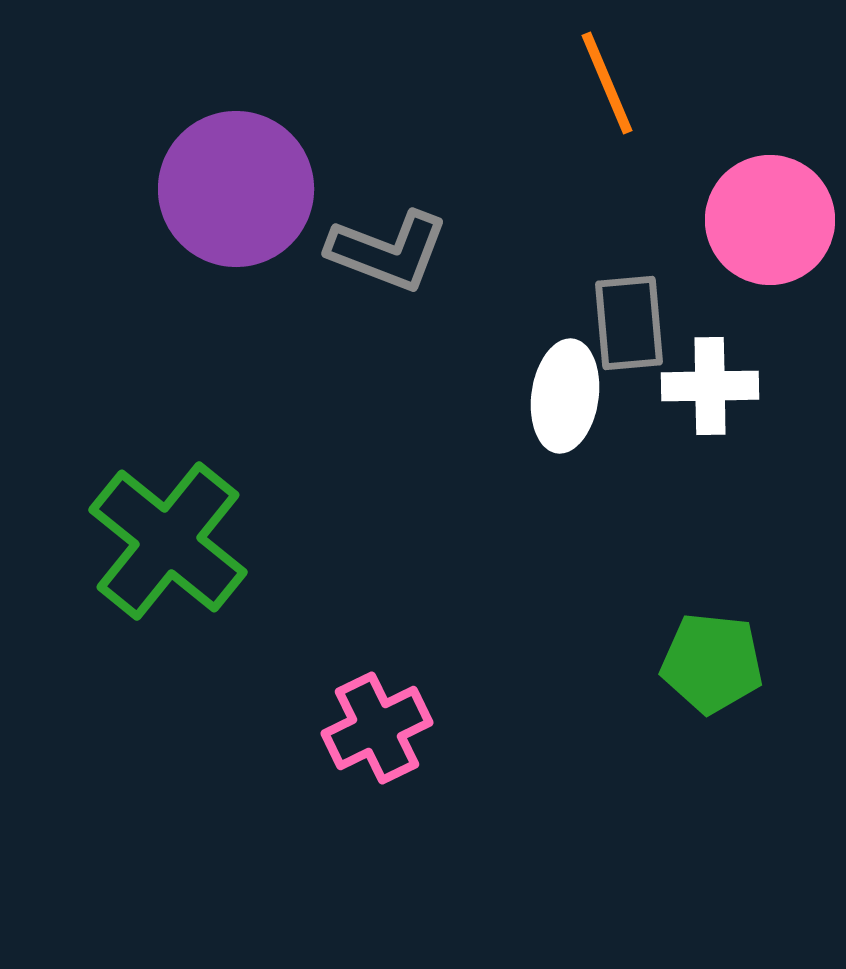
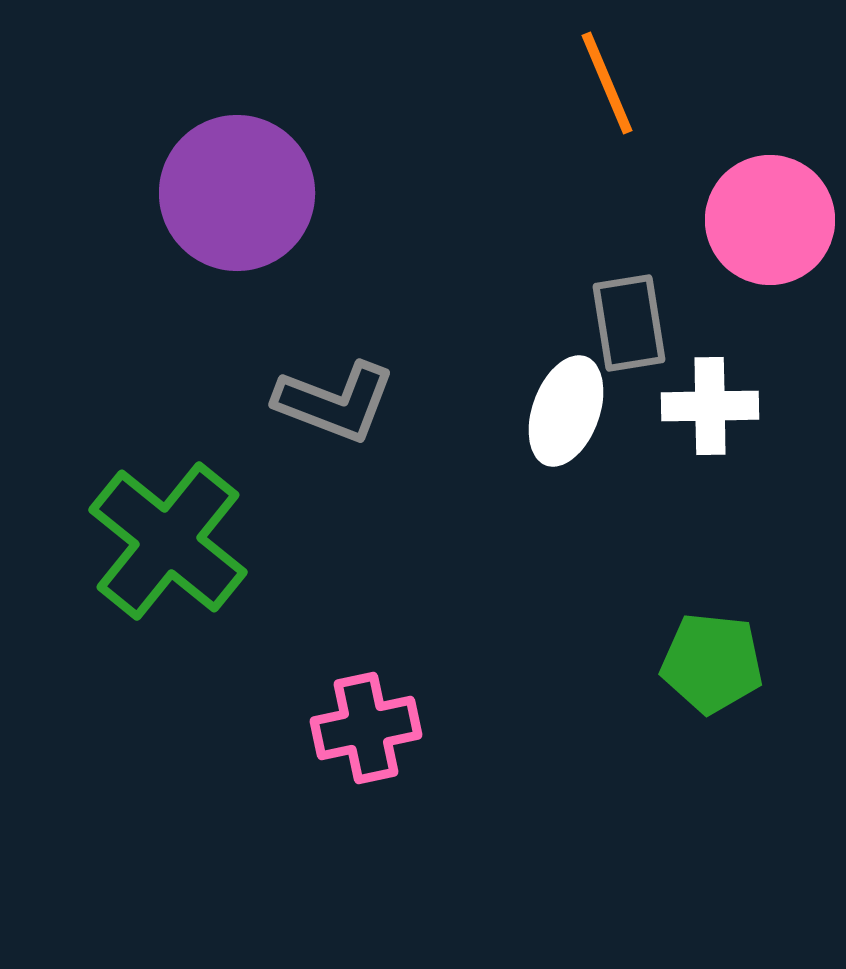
purple circle: moved 1 px right, 4 px down
gray L-shape: moved 53 px left, 151 px down
gray rectangle: rotated 4 degrees counterclockwise
white cross: moved 20 px down
white ellipse: moved 1 px right, 15 px down; rotated 12 degrees clockwise
pink cross: moved 11 px left; rotated 14 degrees clockwise
